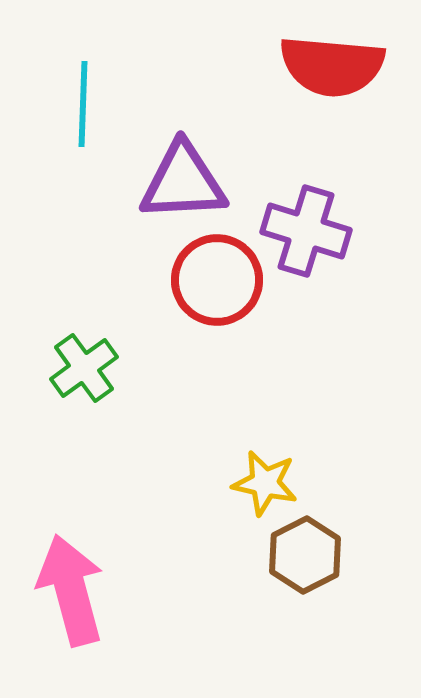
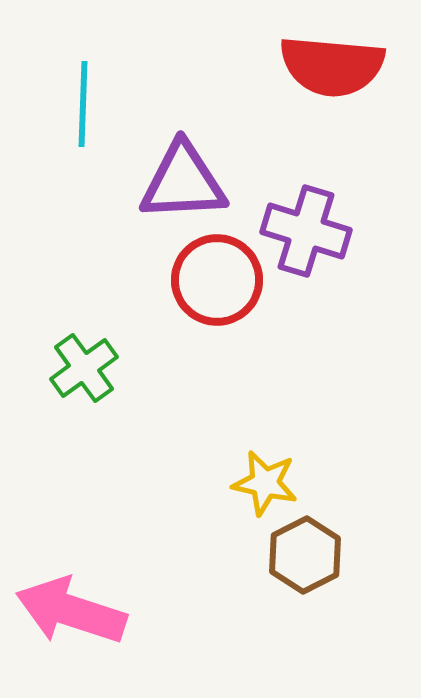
pink arrow: moved 21 px down; rotated 57 degrees counterclockwise
